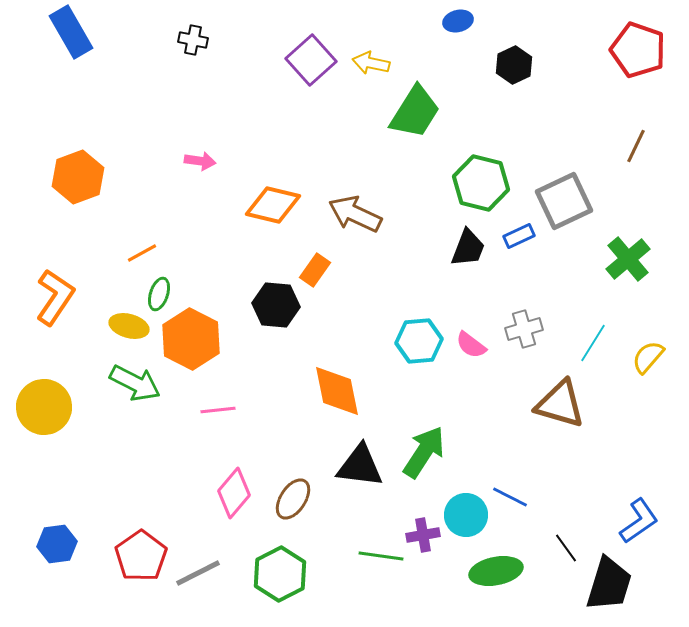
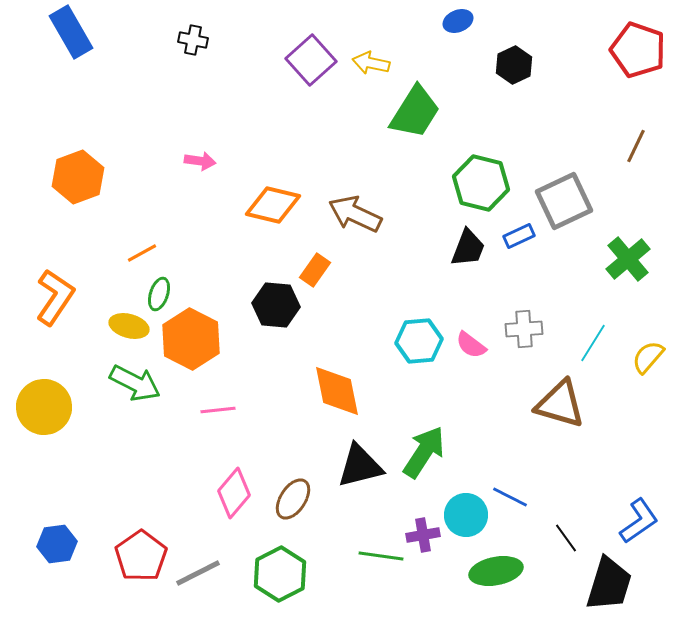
blue ellipse at (458, 21): rotated 8 degrees counterclockwise
gray cross at (524, 329): rotated 12 degrees clockwise
black triangle at (360, 466): rotated 21 degrees counterclockwise
black line at (566, 548): moved 10 px up
